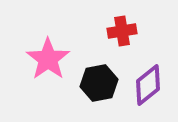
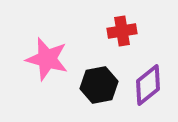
pink star: moved 1 px left; rotated 21 degrees counterclockwise
black hexagon: moved 2 px down
